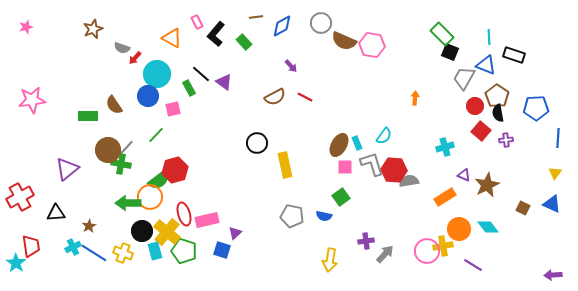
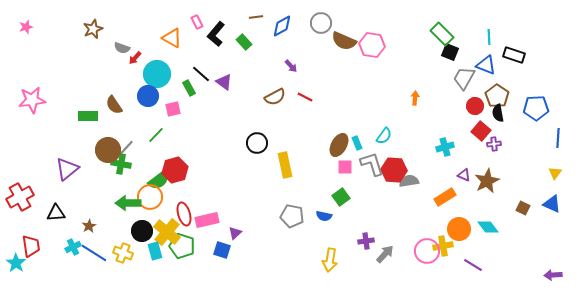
purple cross at (506, 140): moved 12 px left, 4 px down
brown star at (487, 185): moved 4 px up
green pentagon at (184, 251): moved 2 px left, 5 px up
